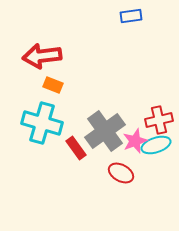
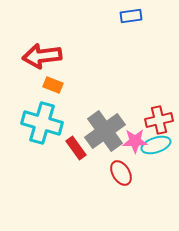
pink star: rotated 20 degrees clockwise
red ellipse: rotated 30 degrees clockwise
